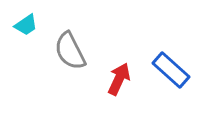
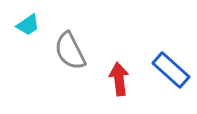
cyan trapezoid: moved 2 px right
red arrow: rotated 32 degrees counterclockwise
